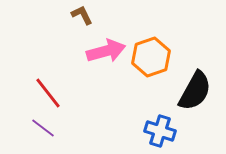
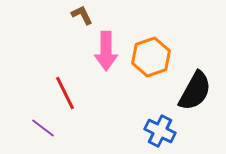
pink arrow: rotated 105 degrees clockwise
red line: moved 17 px right; rotated 12 degrees clockwise
blue cross: rotated 8 degrees clockwise
